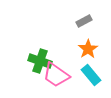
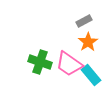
orange star: moved 7 px up
green cross: moved 1 px down
pink trapezoid: moved 13 px right, 11 px up
